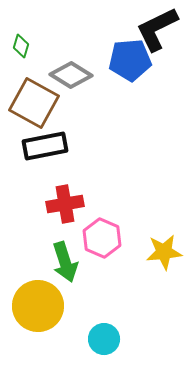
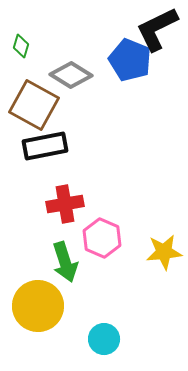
blue pentagon: rotated 27 degrees clockwise
brown square: moved 2 px down
